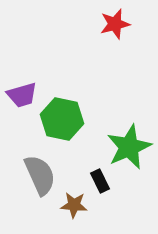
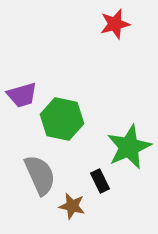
brown star: moved 2 px left, 1 px down; rotated 8 degrees clockwise
